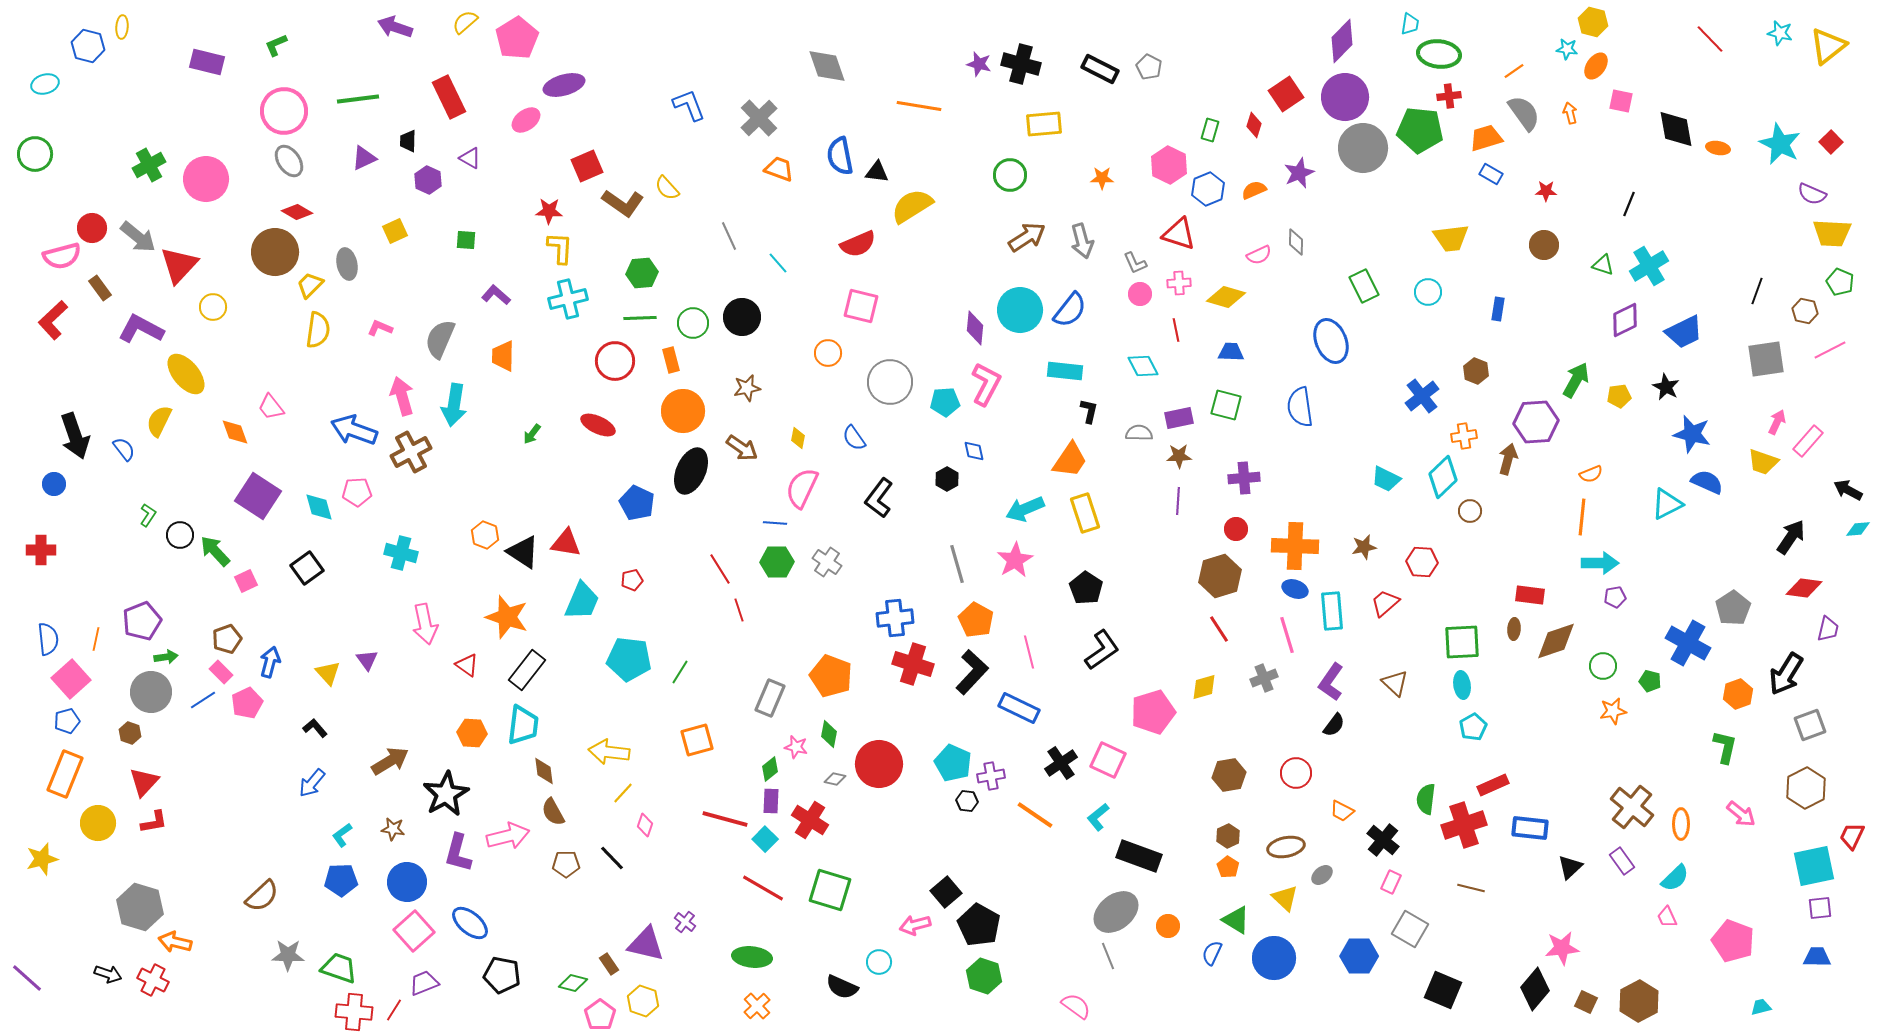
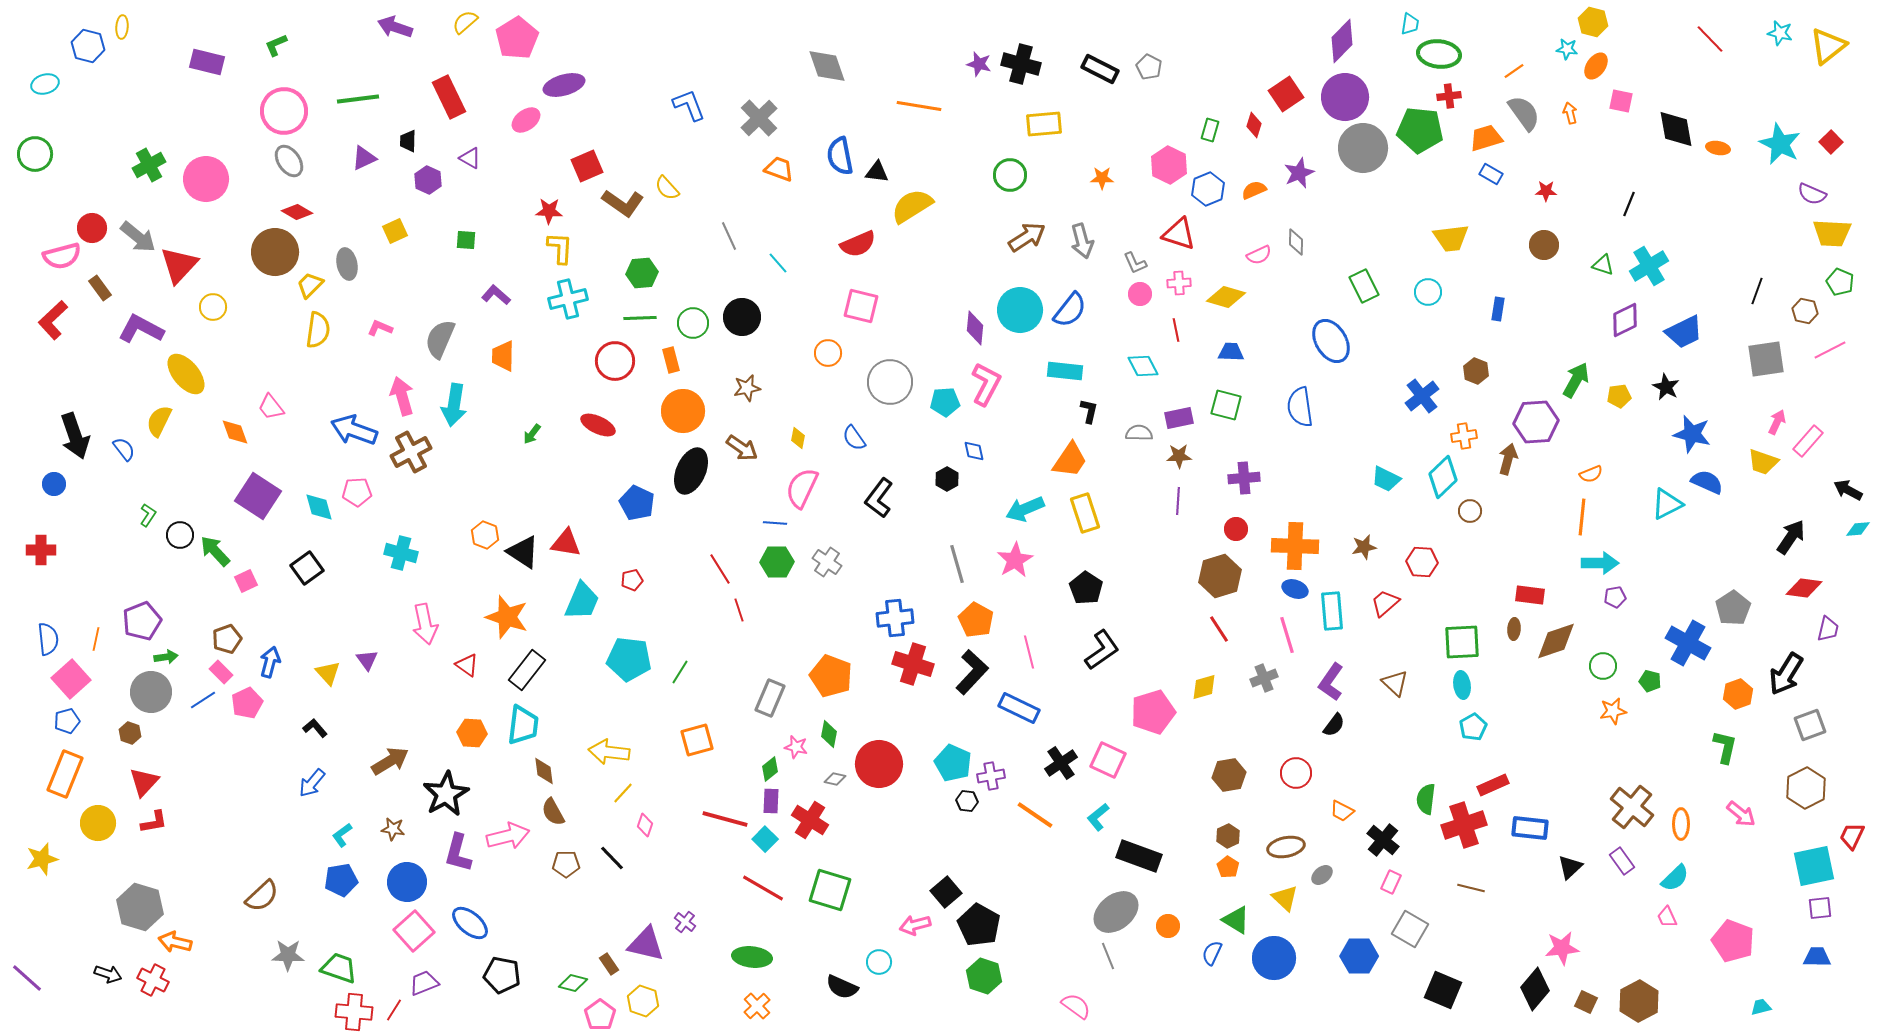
blue ellipse at (1331, 341): rotated 9 degrees counterclockwise
blue pentagon at (341, 880): rotated 8 degrees counterclockwise
